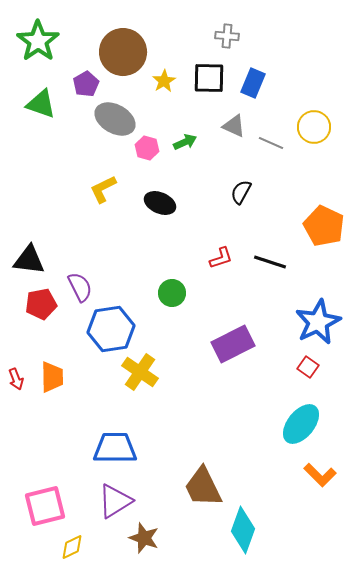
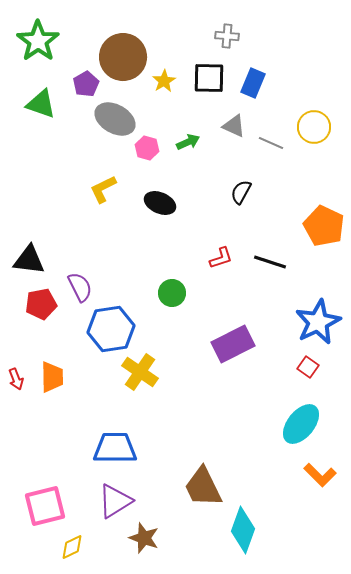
brown circle: moved 5 px down
green arrow: moved 3 px right
